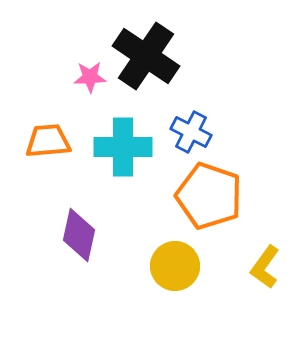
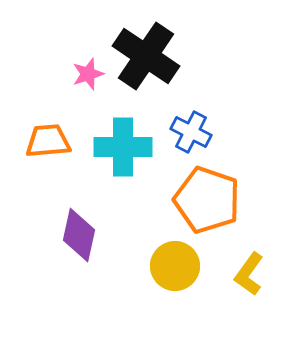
pink star: moved 2 px left, 3 px up; rotated 16 degrees counterclockwise
orange pentagon: moved 2 px left, 4 px down
yellow L-shape: moved 16 px left, 7 px down
